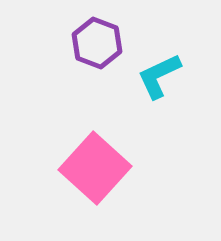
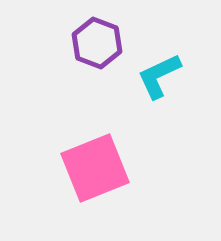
pink square: rotated 26 degrees clockwise
